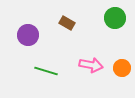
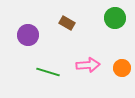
pink arrow: moved 3 px left; rotated 15 degrees counterclockwise
green line: moved 2 px right, 1 px down
